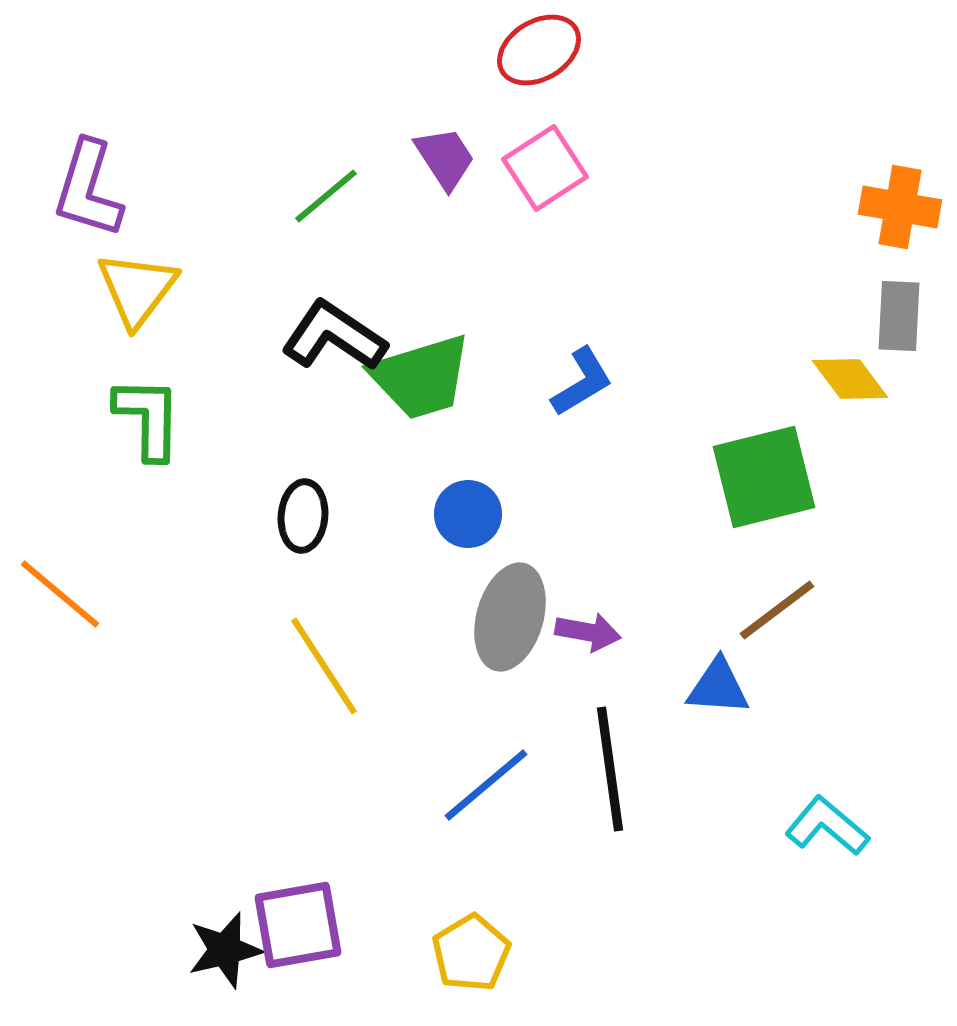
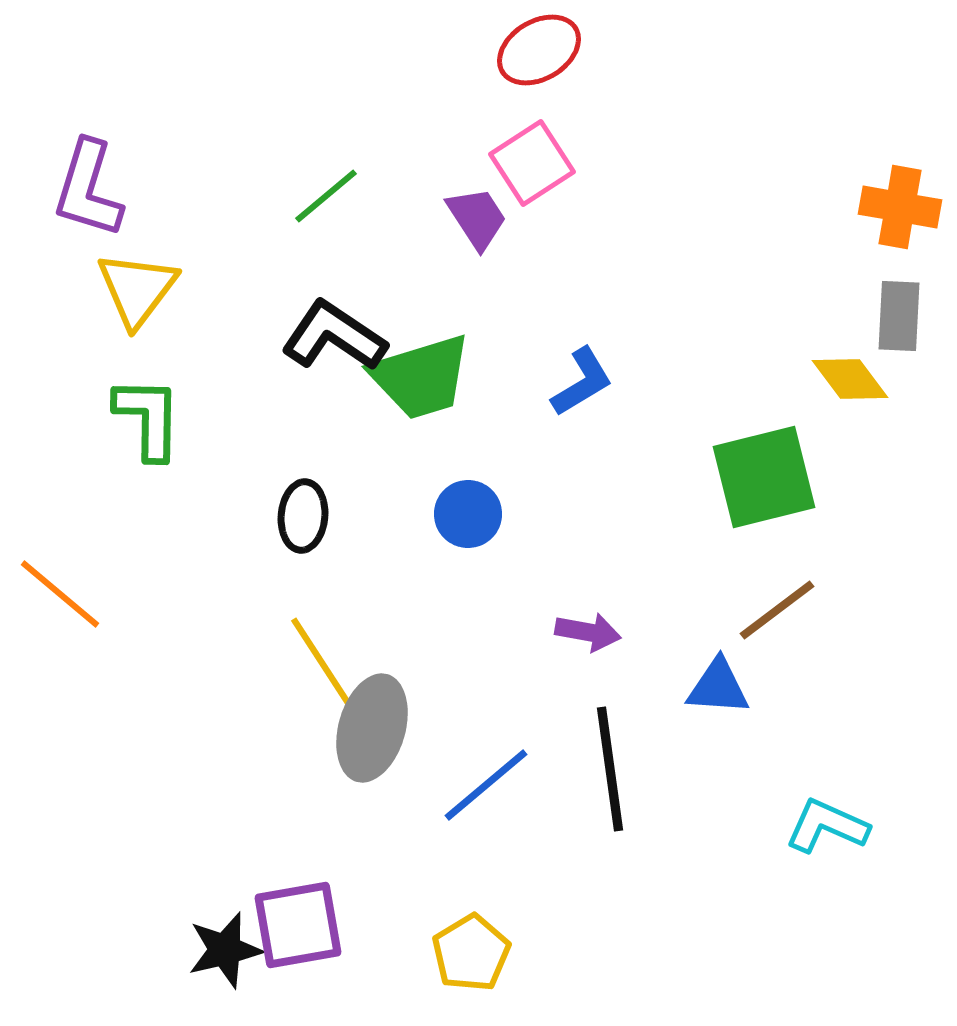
purple trapezoid: moved 32 px right, 60 px down
pink square: moved 13 px left, 5 px up
gray ellipse: moved 138 px left, 111 px down
cyan L-shape: rotated 16 degrees counterclockwise
